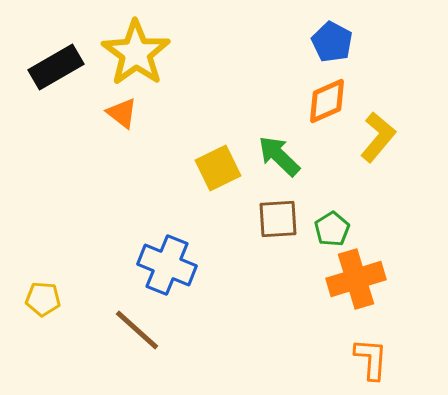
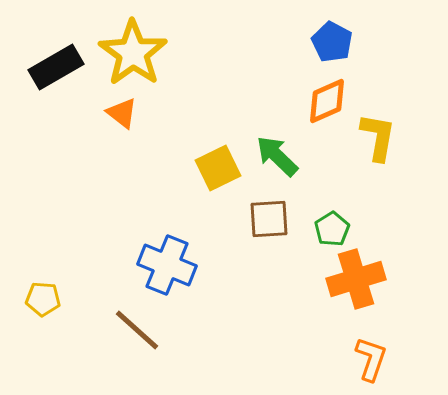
yellow star: moved 3 px left
yellow L-shape: rotated 30 degrees counterclockwise
green arrow: moved 2 px left
brown square: moved 9 px left
orange L-shape: rotated 15 degrees clockwise
